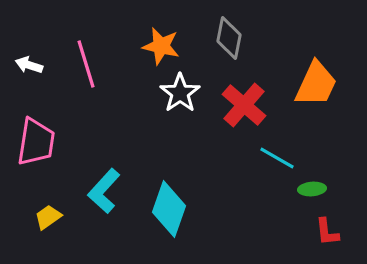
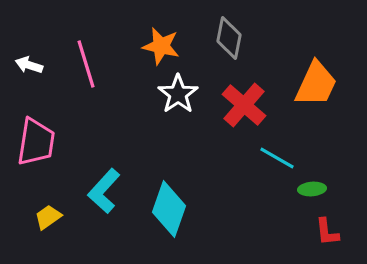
white star: moved 2 px left, 1 px down
